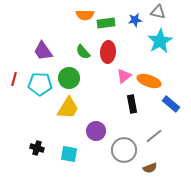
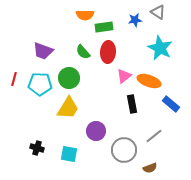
gray triangle: rotated 21 degrees clockwise
green rectangle: moved 2 px left, 4 px down
cyan star: moved 7 px down; rotated 15 degrees counterclockwise
purple trapezoid: rotated 35 degrees counterclockwise
